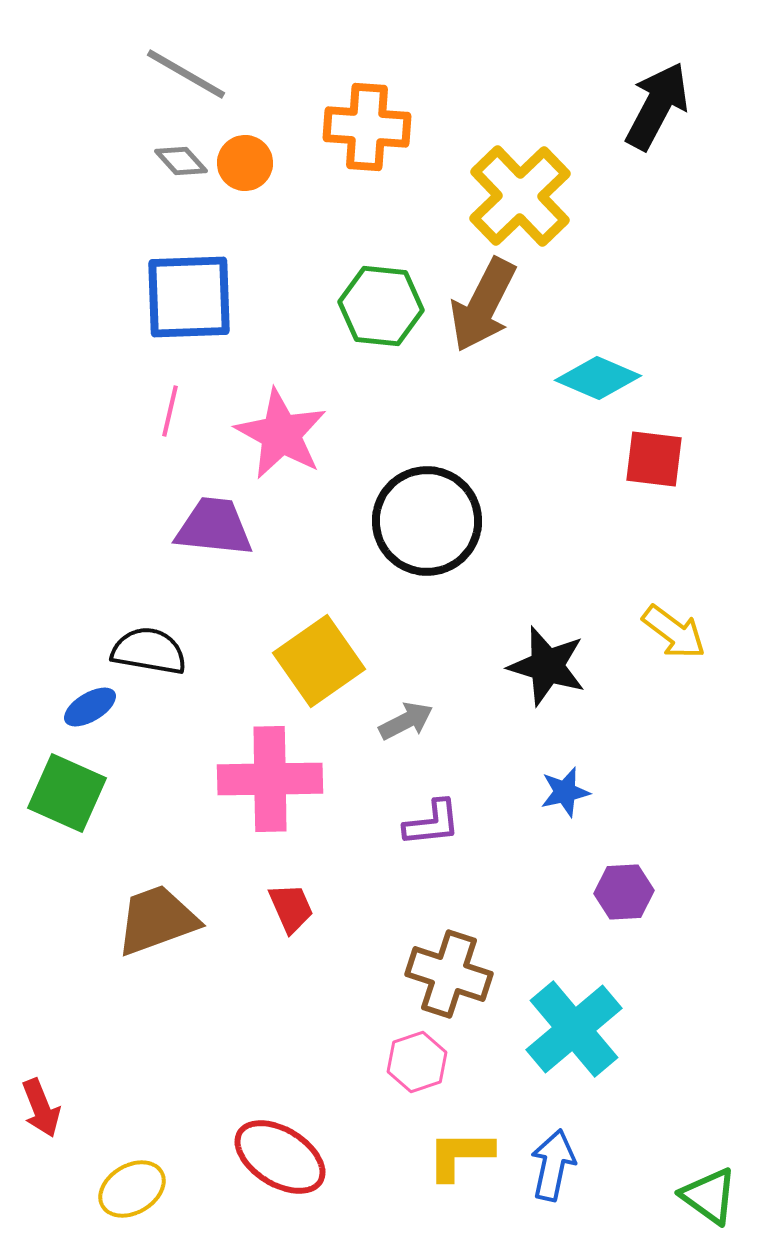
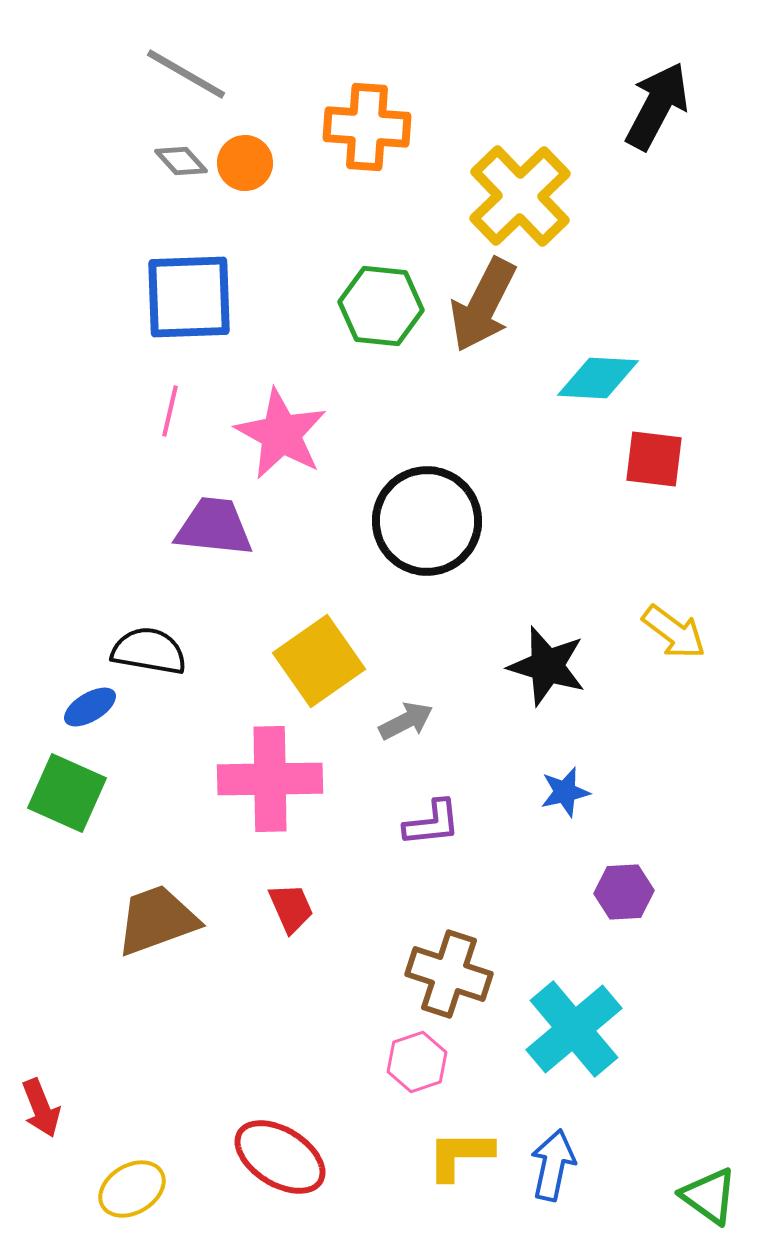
cyan diamond: rotated 20 degrees counterclockwise
